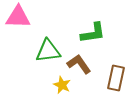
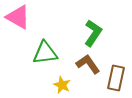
pink triangle: rotated 28 degrees clockwise
green L-shape: rotated 48 degrees counterclockwise
green triangle: moved 3 px left, 2 px down
brown L-shape: moved 9 px right
